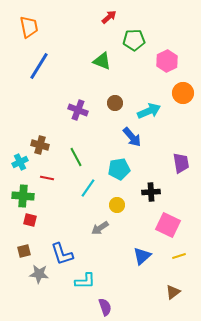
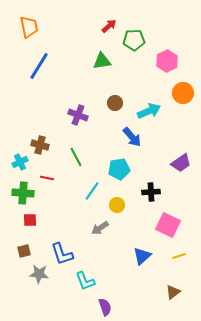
red arrow: moved 9 px down
green triangle: rotated 30 degrees counterclockwise
purple cross: moved 5 px down
purple trapezoid: rotated 65 degrees clockwise
cyan line: moved 4 px right, 3 px down
green cross: moved 3 px up
red square: rotated 16 degrees counterclockwise
cyan L-shape: rotated 70 degrees clockwise
